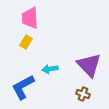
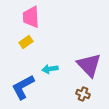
pink trapezoid: moved 1 px right, 1 px up
yellow rectangle: rotated 24 degrees clockwise
